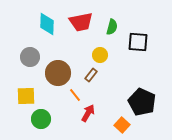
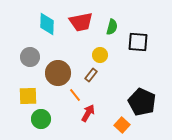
yellow square: moved 2 px right
